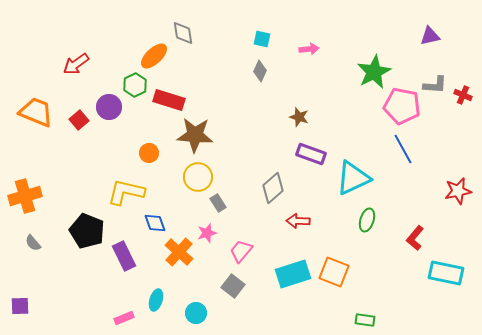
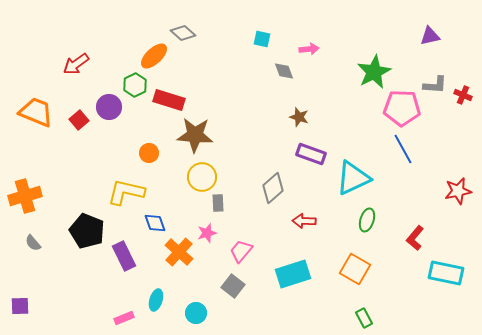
gray diamond at (183, 33): rotated 40 degrees counterclockwise
gray diamond at (260, 71): moved 24 px right; rotated 45 degrees counterclockwise
pink pentagon at (402, 106): moved 2 px down; rotated 9 degrees counterclockwise
yellow circle at (198, 177): moved 4 px right
gray rectangle at (218, 203): rotated 30 degrees clockwise
red arrow at (298, 221): moved 6 px right
orange square at (334, 272): moved 21 px right, 3 px up; rotated 8 degrees clockwise
green rectangle at (365, 320): moved 1 px left, 2 px up; rotated 54 degrees clockwise
